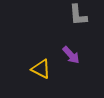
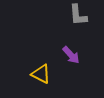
yellow triangle: moved 5 px down
